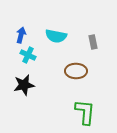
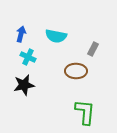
blue arrow: moved 1 px up
gray rectangle: moved 7 px down; rotated 40 degrees clockwise
cyan cross: moved 2 px down
